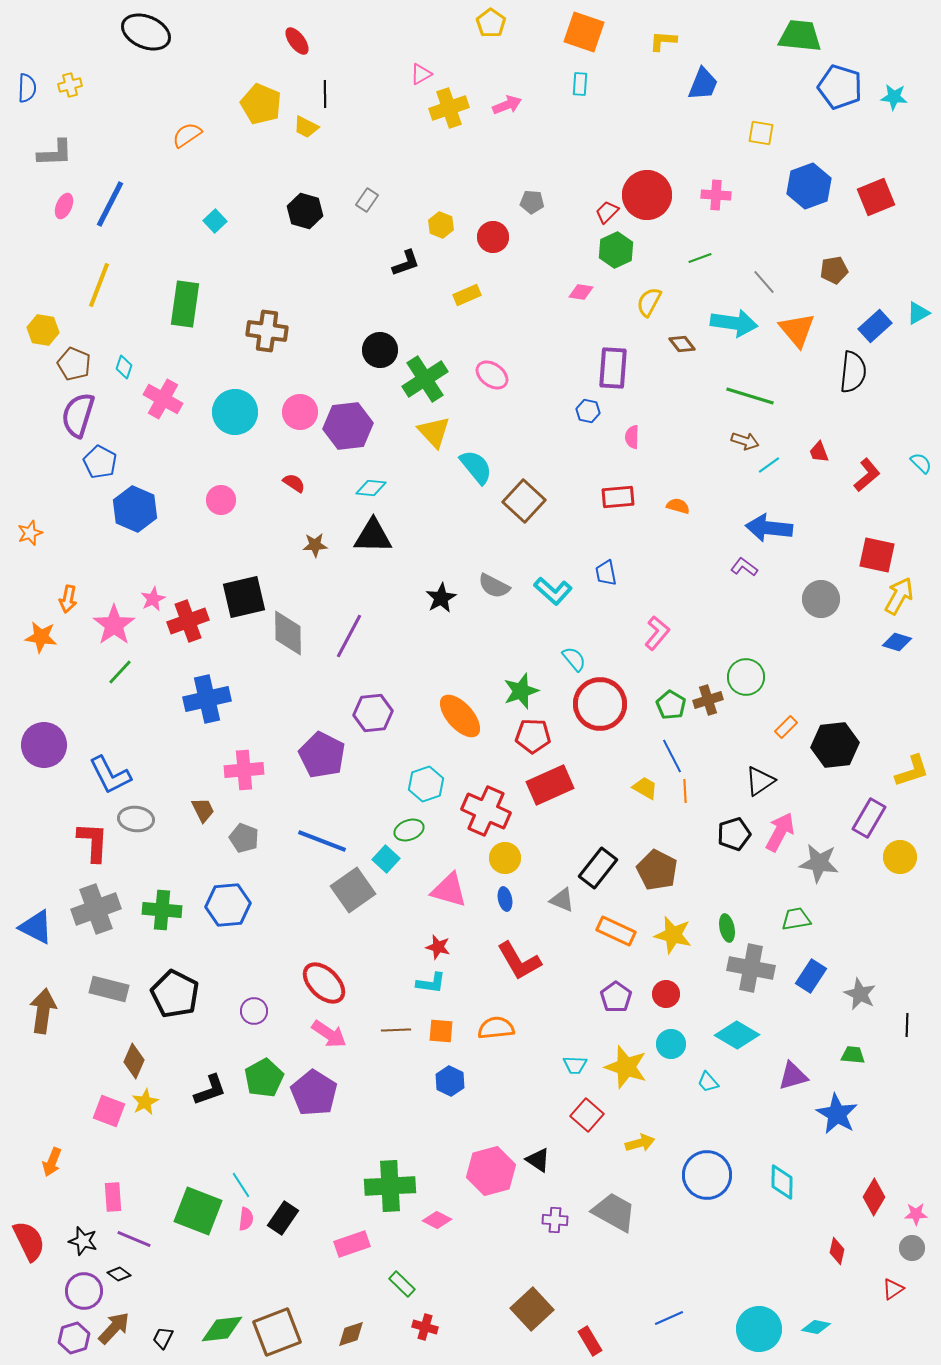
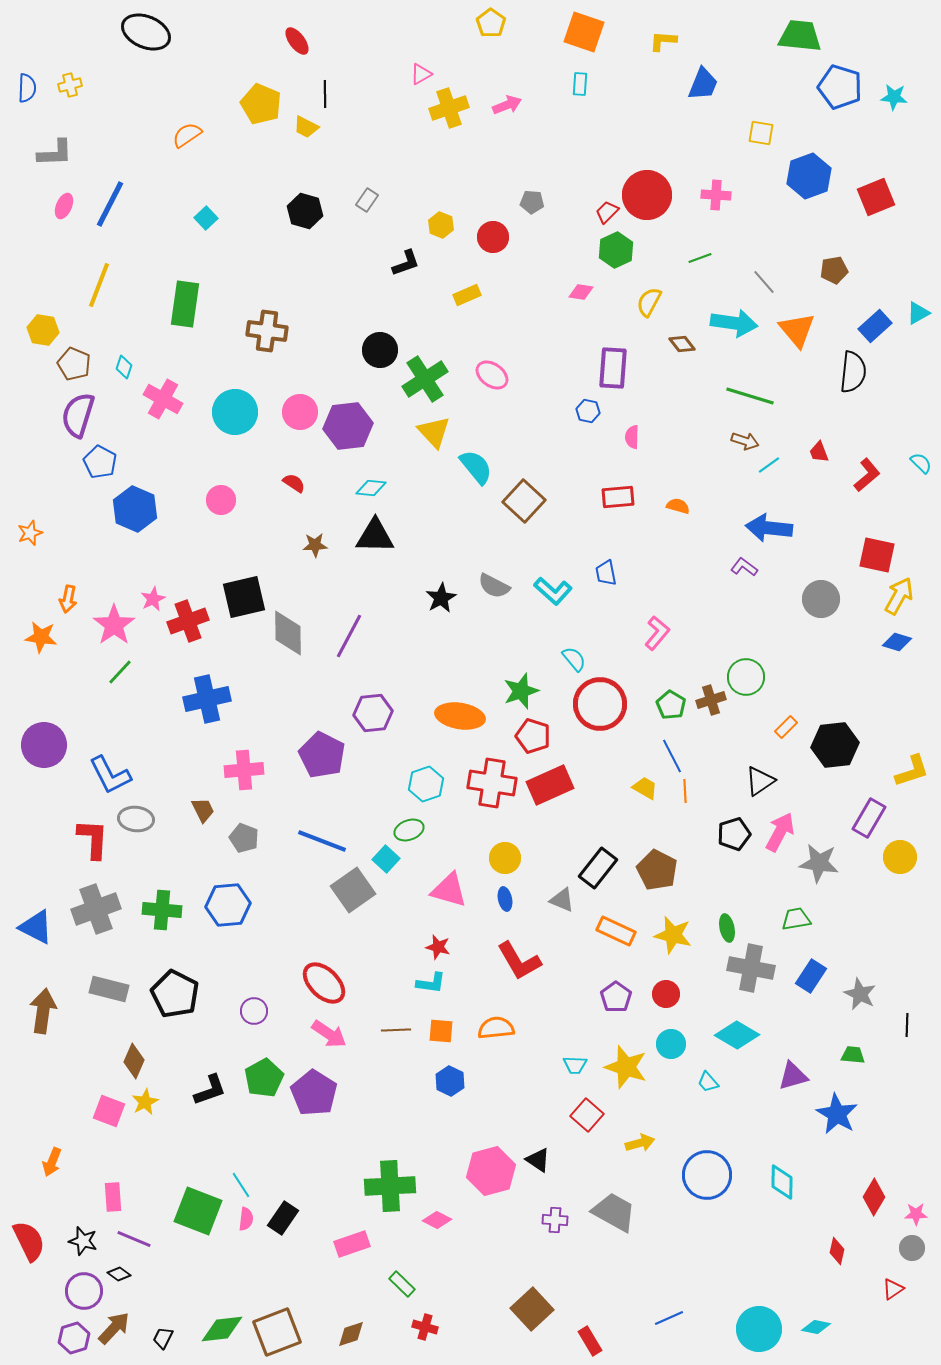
blue hexagon at (809, 186): moved 10 px up
cyan square at (215, 221): moved 9 px left, 3 px up
black triangle at (373, 536): moved 2 px right
brown cross at (708, 700): moved 3 px right
orange ellipse at (460, 716): rotated 39 degrees counterclockwise
red pentagon at (533, 736): rotated 16 degrees clockwise
red cross at (486, 811): moved 6 px right, 28 px up; rotated 15 degrees counterclockwise
red L-shape at (93, 842): moved 3 px up
